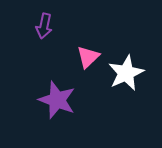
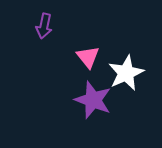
pink triangle: rotated 25 degrees counterclockwise
purple star: moved 36 px right
